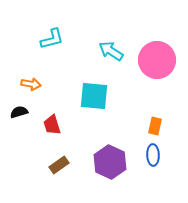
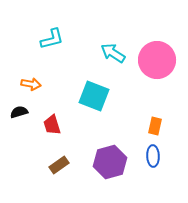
cyan arrow: moved 2 px right, 2 px down
cyan square: rotated 16 degrees clockwise
blue ellipse: moved 1 px down
purple hexagon: rotated 20 degrees clockwise
